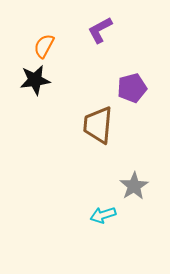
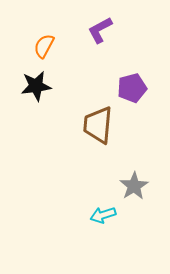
black star: moved 1 px right, 6 px down
